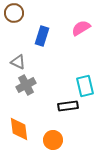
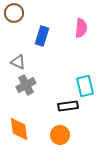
pink semicircle: rotated 126 degrees clockwise
orange circle: moved 7 px right, 5 px up
